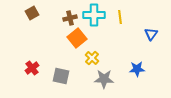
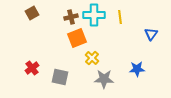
brown cross: moved 1 px right, 1 px up
orange square: rotated 18 degrees clockwise
gray square: moved 1 px left, 1 px down
